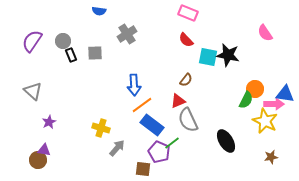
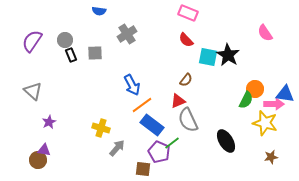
gray circle: moved 2 px right, 1 px up
black star: rotated 20 degrees clockwise
blue arrow: moved 2 px left; rotated 25 degrees counterclockwise
yellow star: moved 2 px down; rotated 10 degrees counterclockwise
